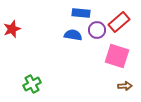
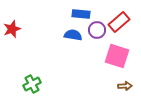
blue rectangle: moved 1 px down
